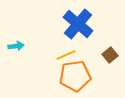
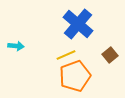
cyan arrow: rotated 14 degrees clockwise
orange pentagon: rotated 12 degrees counterclockwise
